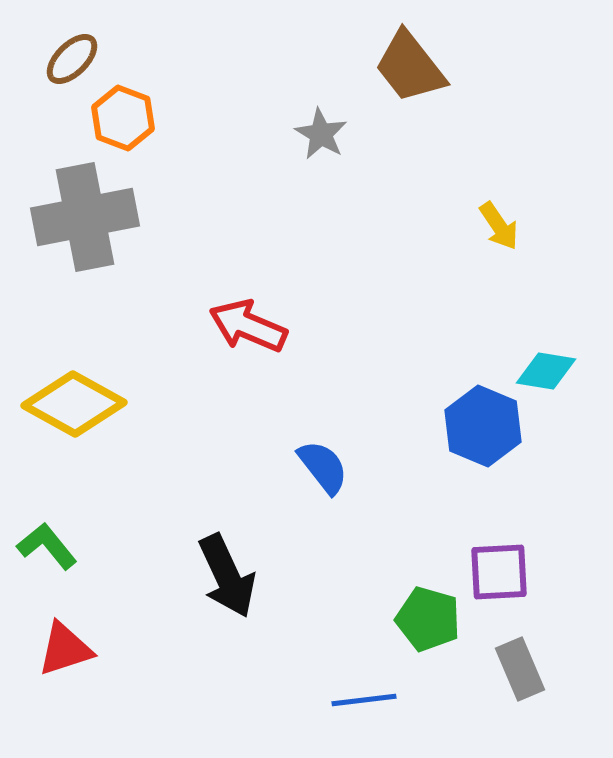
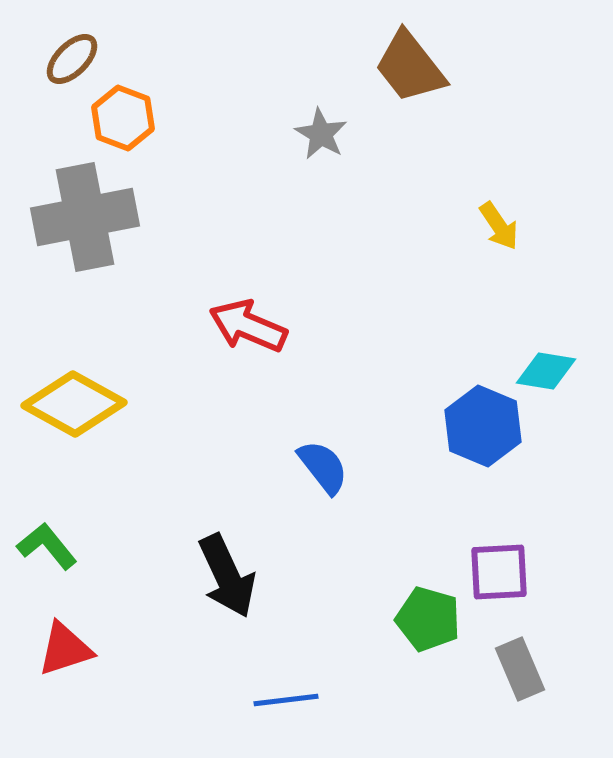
blue line: moved 78 px left
